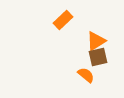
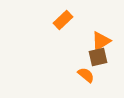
orange triangle: moved 5 px right
